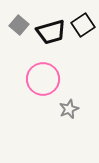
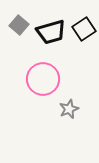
black square: moved 1 px right, 4 px down
